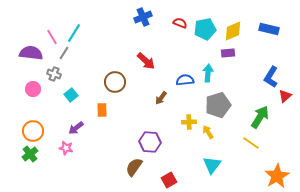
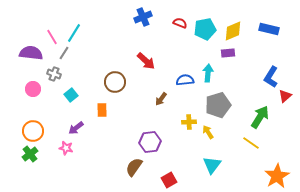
brown arrow: moved 1 px down
purple hexagon: rotated 10 degrees counterclockwise
